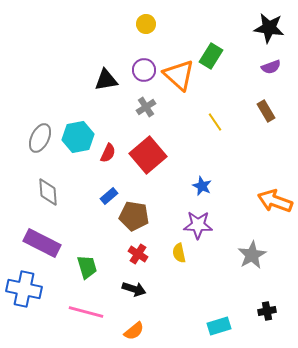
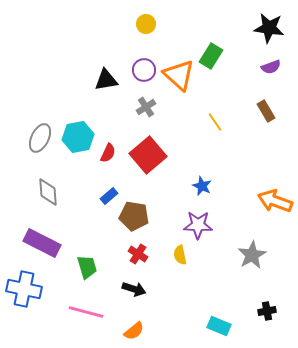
yellow semicircle: moved 1 px right, 2 px down
cyan rectangle: rotated 40 degrees clockwise
